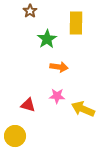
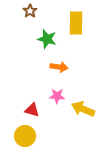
green star: rotated 24 degrees counterclockwise
red triangle: moved 4 px right, 5 px down
yellow circle: moved 10 px right
